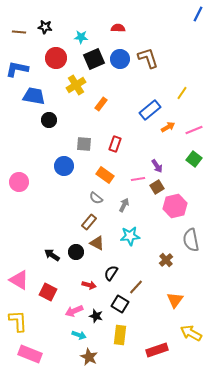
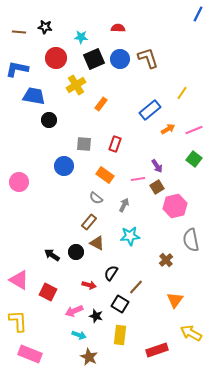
orange arrow at (168, 127): moved 2 px down
